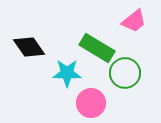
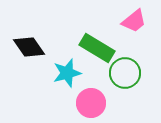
cyan star: rotated 16 degrees counterclockwise
